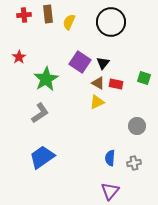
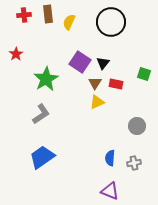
red star: moved 3 px left, 3 px up
green square: moved 4 px up
brown triangle: moved 3 px left; rotated 32 degrees clockwise
gray L-shape: moved 1 px right, 1 px down
purple triangle: rotated 48 degrees counterclockwise
